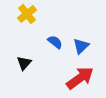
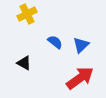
yellow cross: rotated 12 degrees clockwise
blue triangle: moved 1 px up
black triangle: rotated 42 degrees counterclockwise
